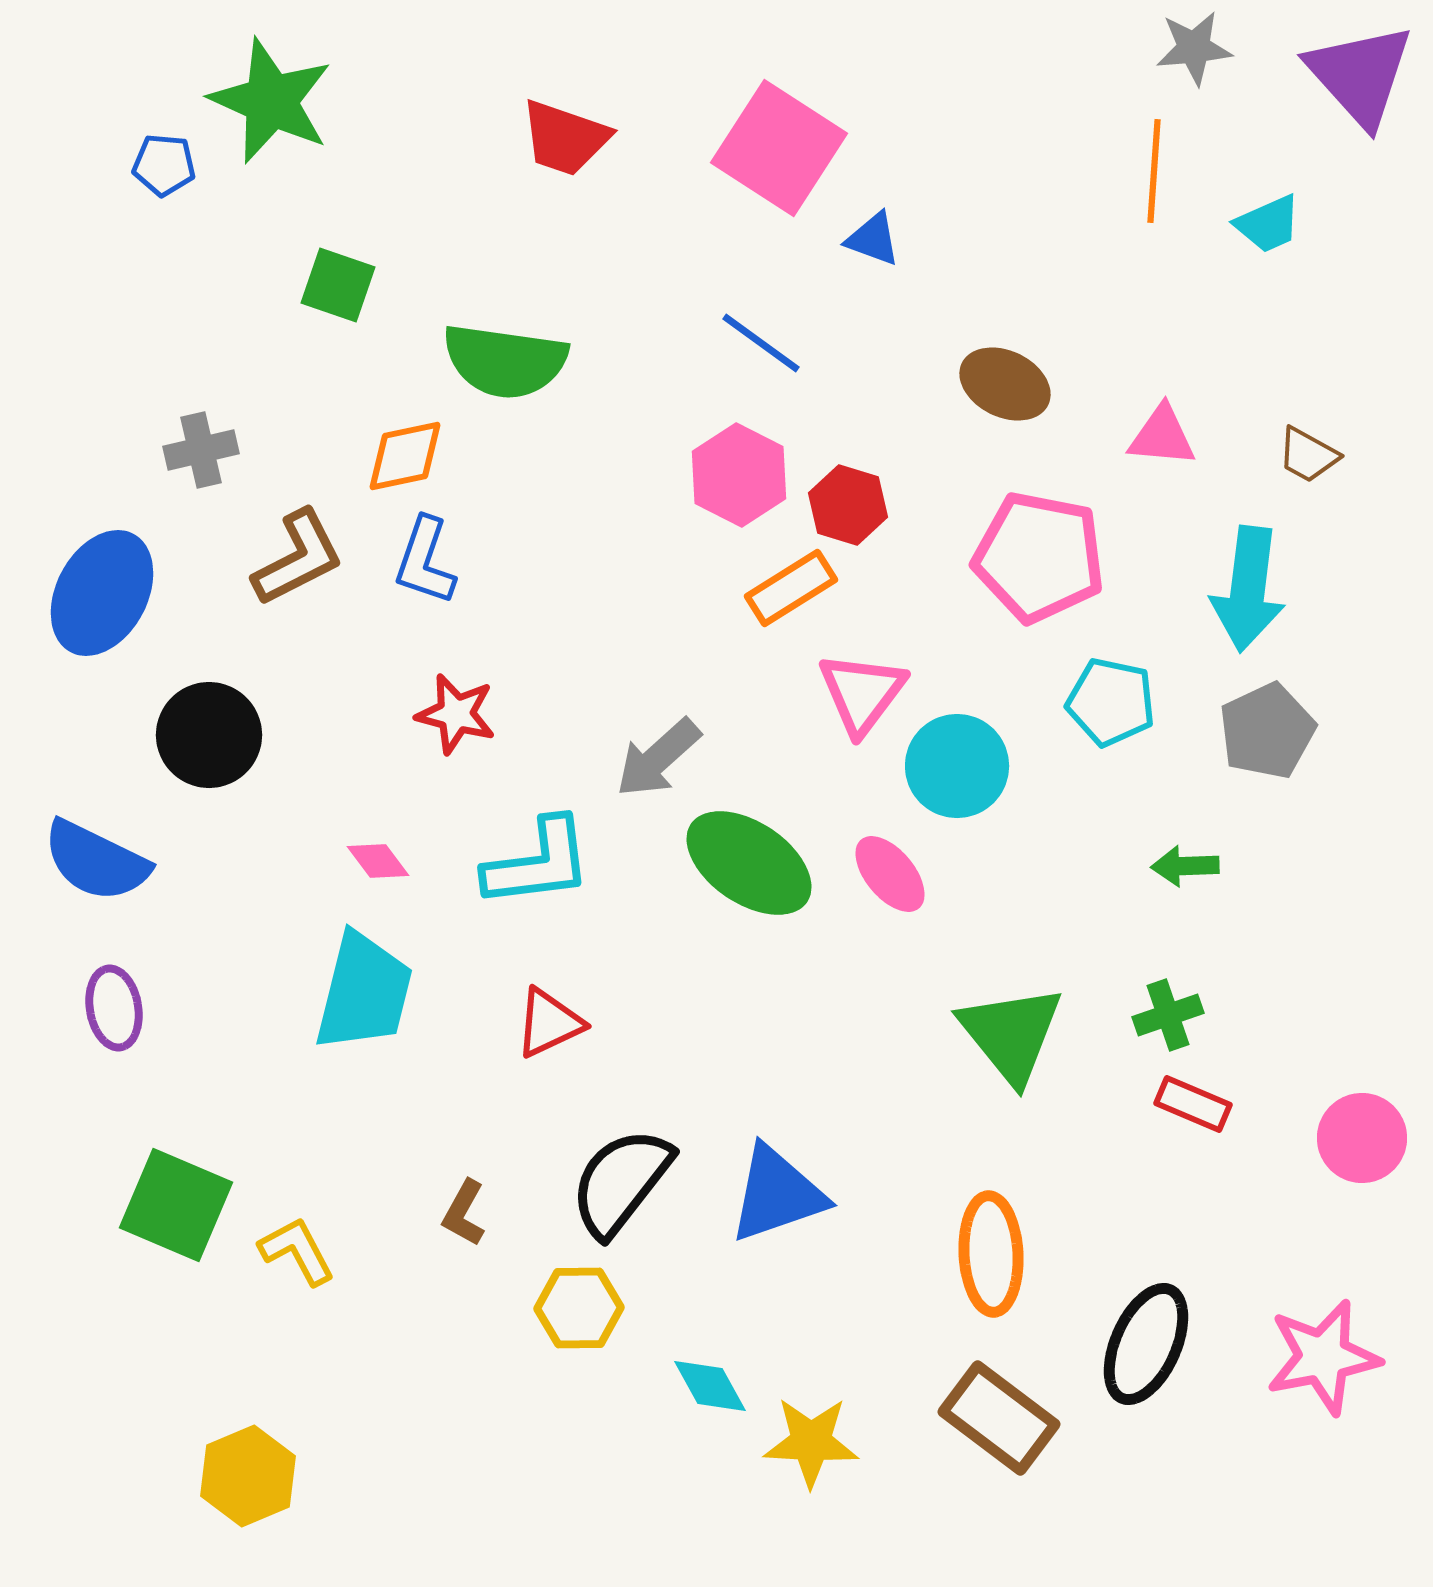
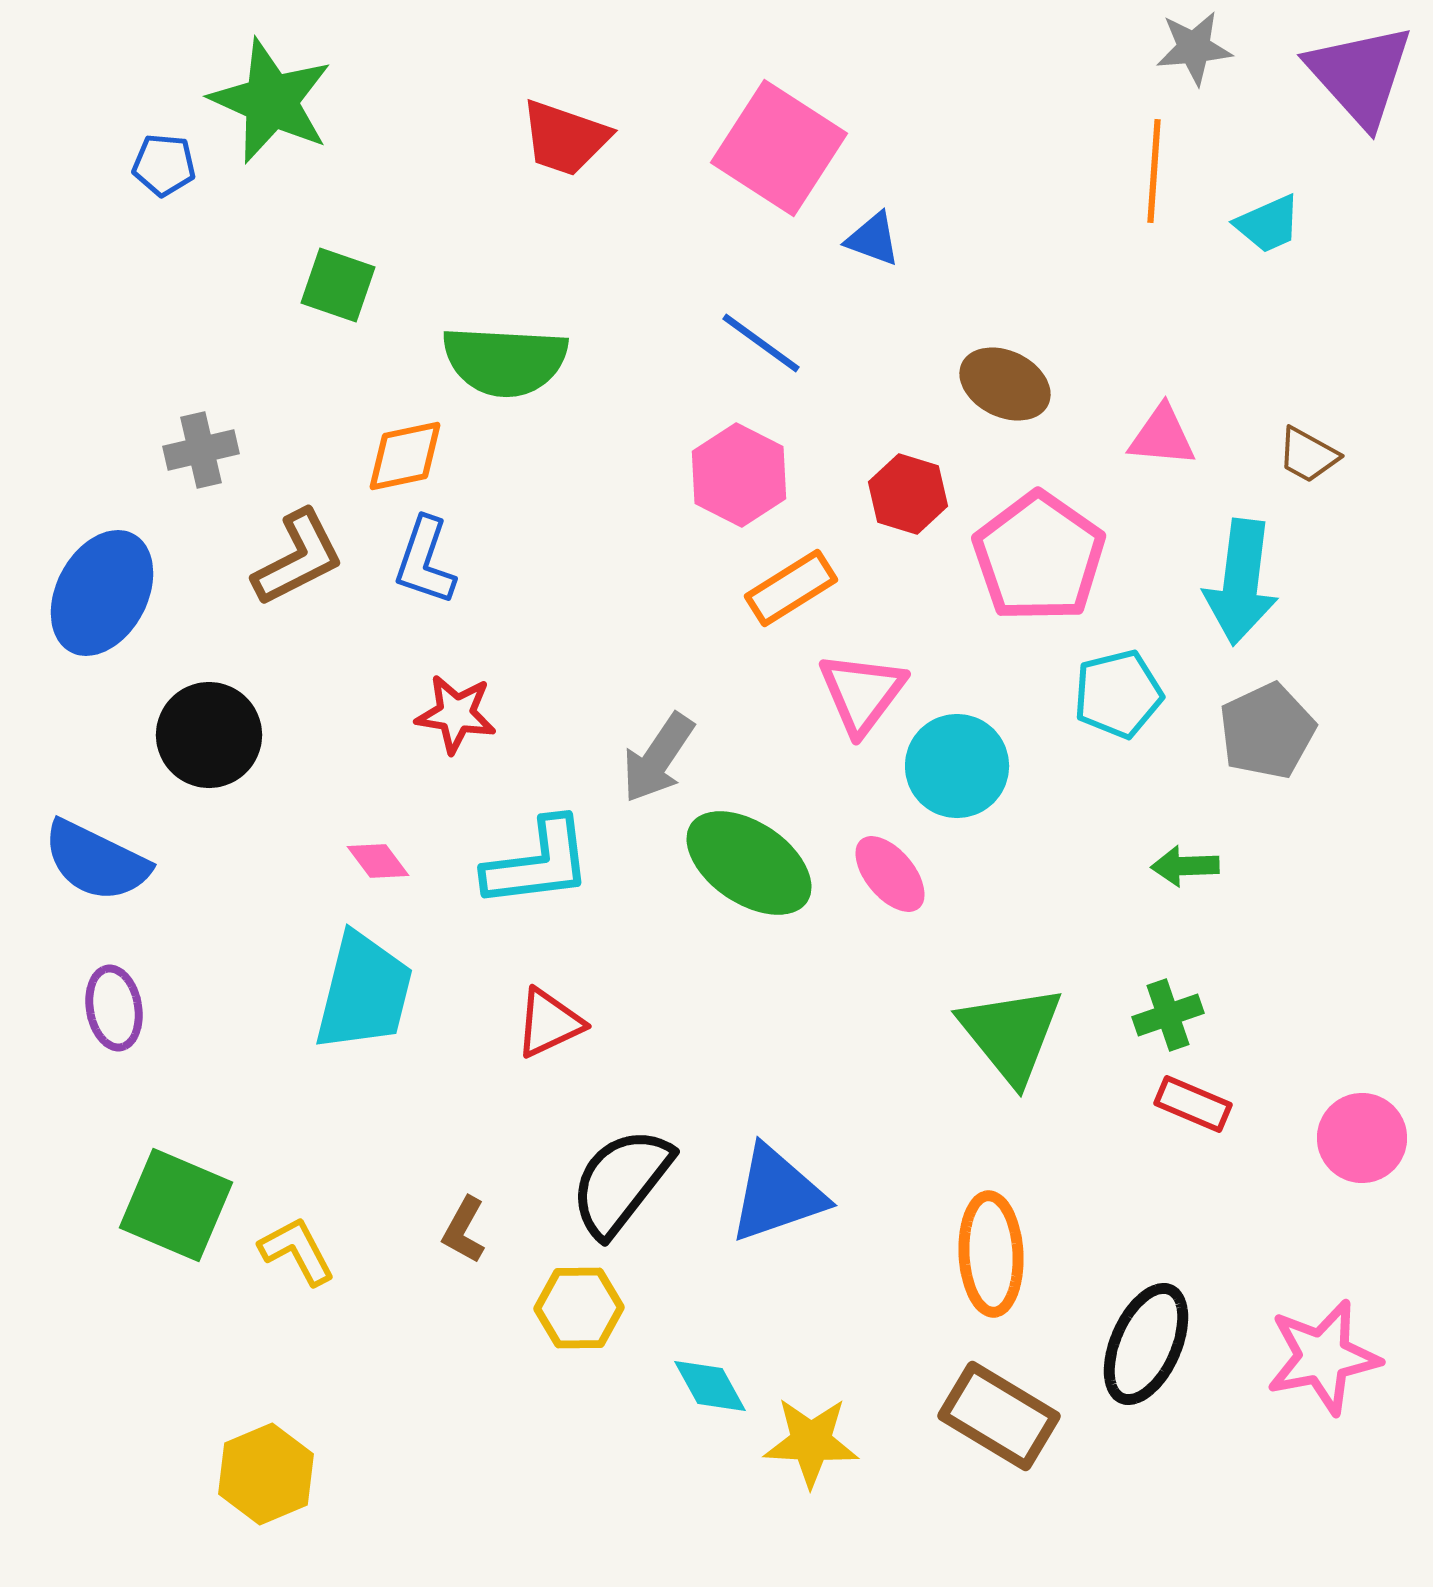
green semicircle at (505, 361): rotated 5 degrees counterclockwise
red hexagon at (848, 505): moved 60 px right, 11 px up
pink pentagon at (1039, 557): rotated 24 degrees clockwise
cyan arrow at (1248, 589): moved 7 px left, 7 px up
cyan pentagon at (1111, 702): moved 7 px right, 8 px up; rotated 26 degrees counterclockwise
red star at (456, 714): rotated 6 degrees counterclockwise
gray arrow at (658, 758): rotated 14 degrees counterclockwise
brown L-shape at (464, 1213): moved 17 px down
brown rectangle at (999, 1418): moved 2 px up; rotated 6 degrees counterclockwise
yellow hexagon at (248, 1476): moved 18 px right, 2 px up
